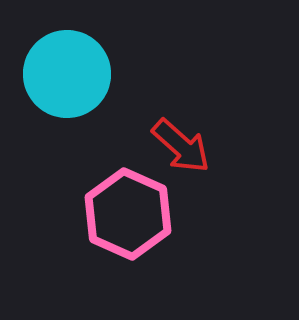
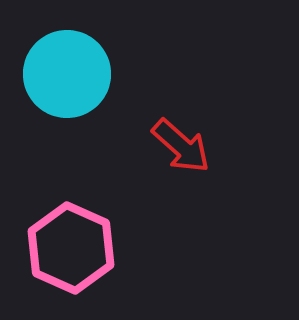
pink hexagon: moved 57 px left, 34 px down
